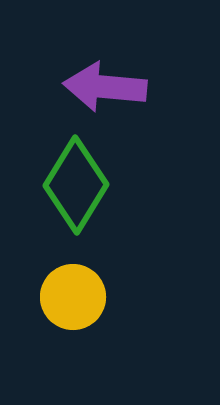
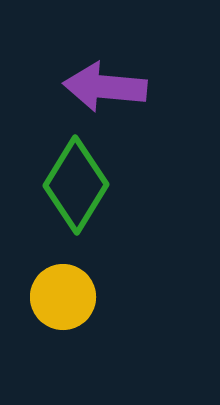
yellow circle: moved 10 px left
